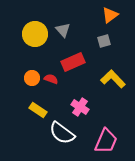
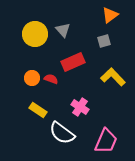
yellow L-shape: moved 2 px up
